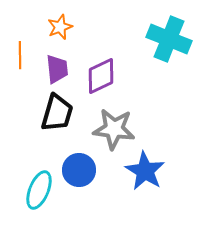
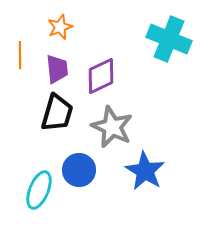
gray star: moved 2 px left, 2 px up; rotated 18 degrees clockwise
